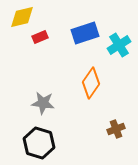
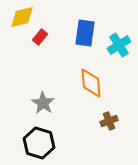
blue rectangle: rotated 64 degrees counterclockwise
red rectangle: rotated 28 degrees counterclockwise
orange diamond: rotated 40 degrees counterclockwise
gray star: rotated 25 degrees clockwise
brown cross: moved 7 px left, 8 px up
